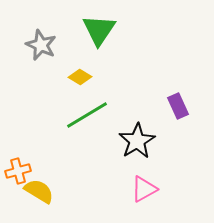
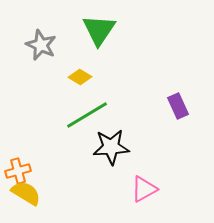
black star: moved 26 px left, 6 px down; rotated 27 degrees clockwise
yellow semicircle: moved 13 px left, 2 px down
